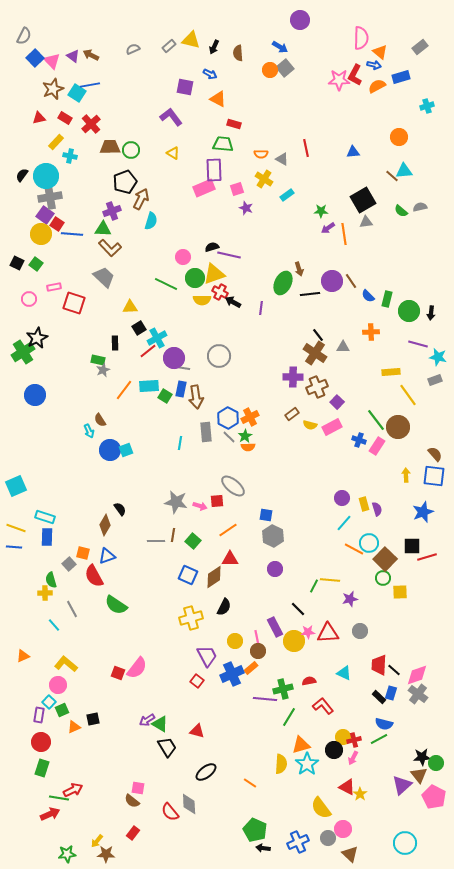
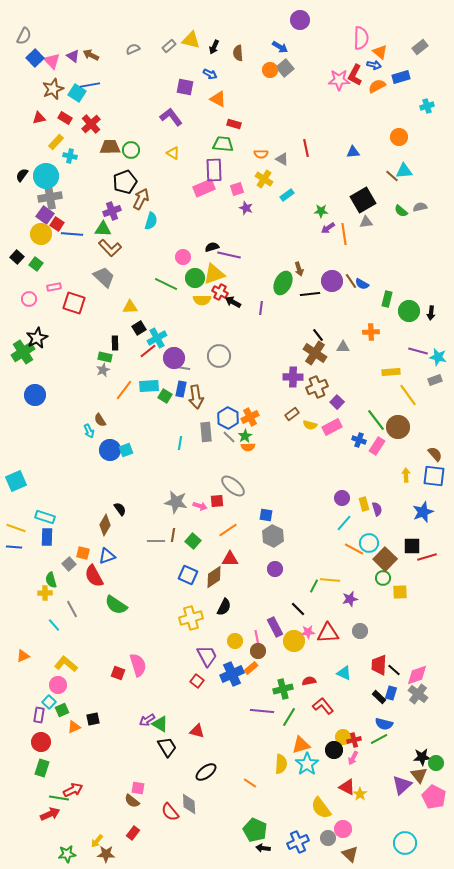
black square at (17, 263): moved 6 px up; rotated 16 degrees clockwise
blue semicircle at (368, 296): moved 6 px left, 12 px up; rotated 16 degrees counterclockwise
purple line at (418, 344): moved 7 px down
green rectangle at (98, 360): moved 7 px right, 3 px up
cyan square at (16, 486): moved 5 px up
pink semicircle at (137, 668): moved 1 px right, 3 px up; rotated 55 degrees counterclockwise
purple line at (265, 699): moved 3 px left, 12 px down
